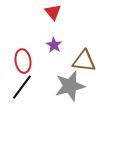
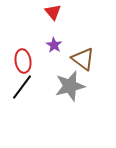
brown triangle: moved 1 px left, 2 px up; rotated 30 degrees clockwise
